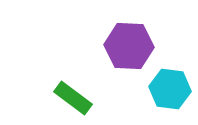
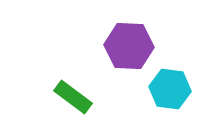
green rectangle: moved 1 px up
